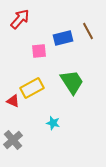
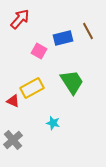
pink square: rotated 35 degrees clockwise
